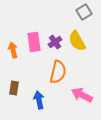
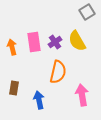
gray square: moved 3 px right
orange arrow: moved 1 px left, 3 px up
pink arrow: rotated 55 degrees clockwise
